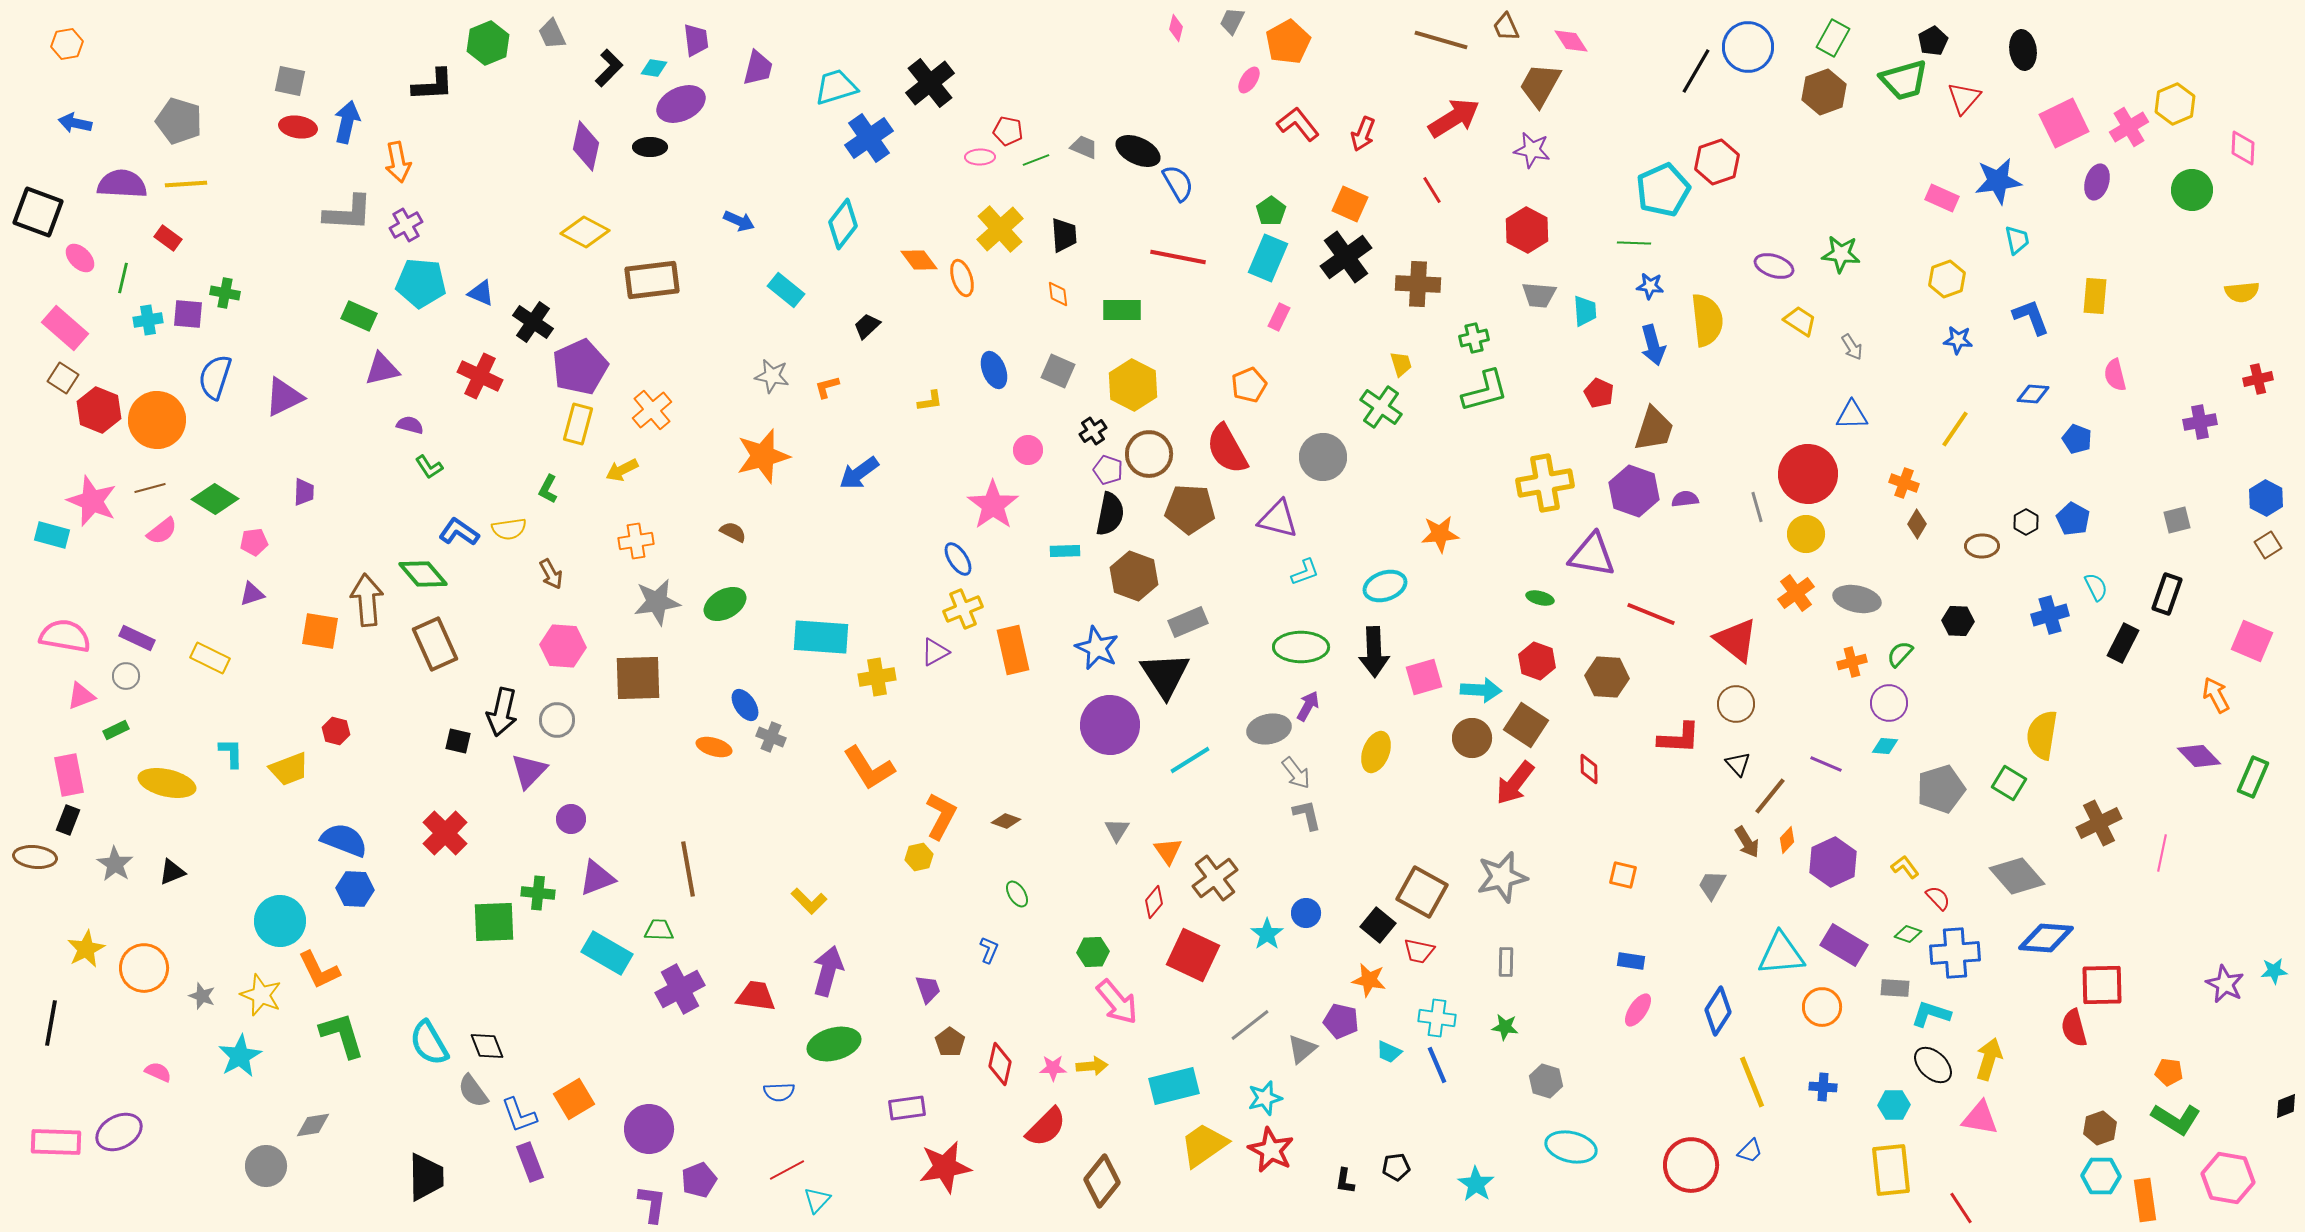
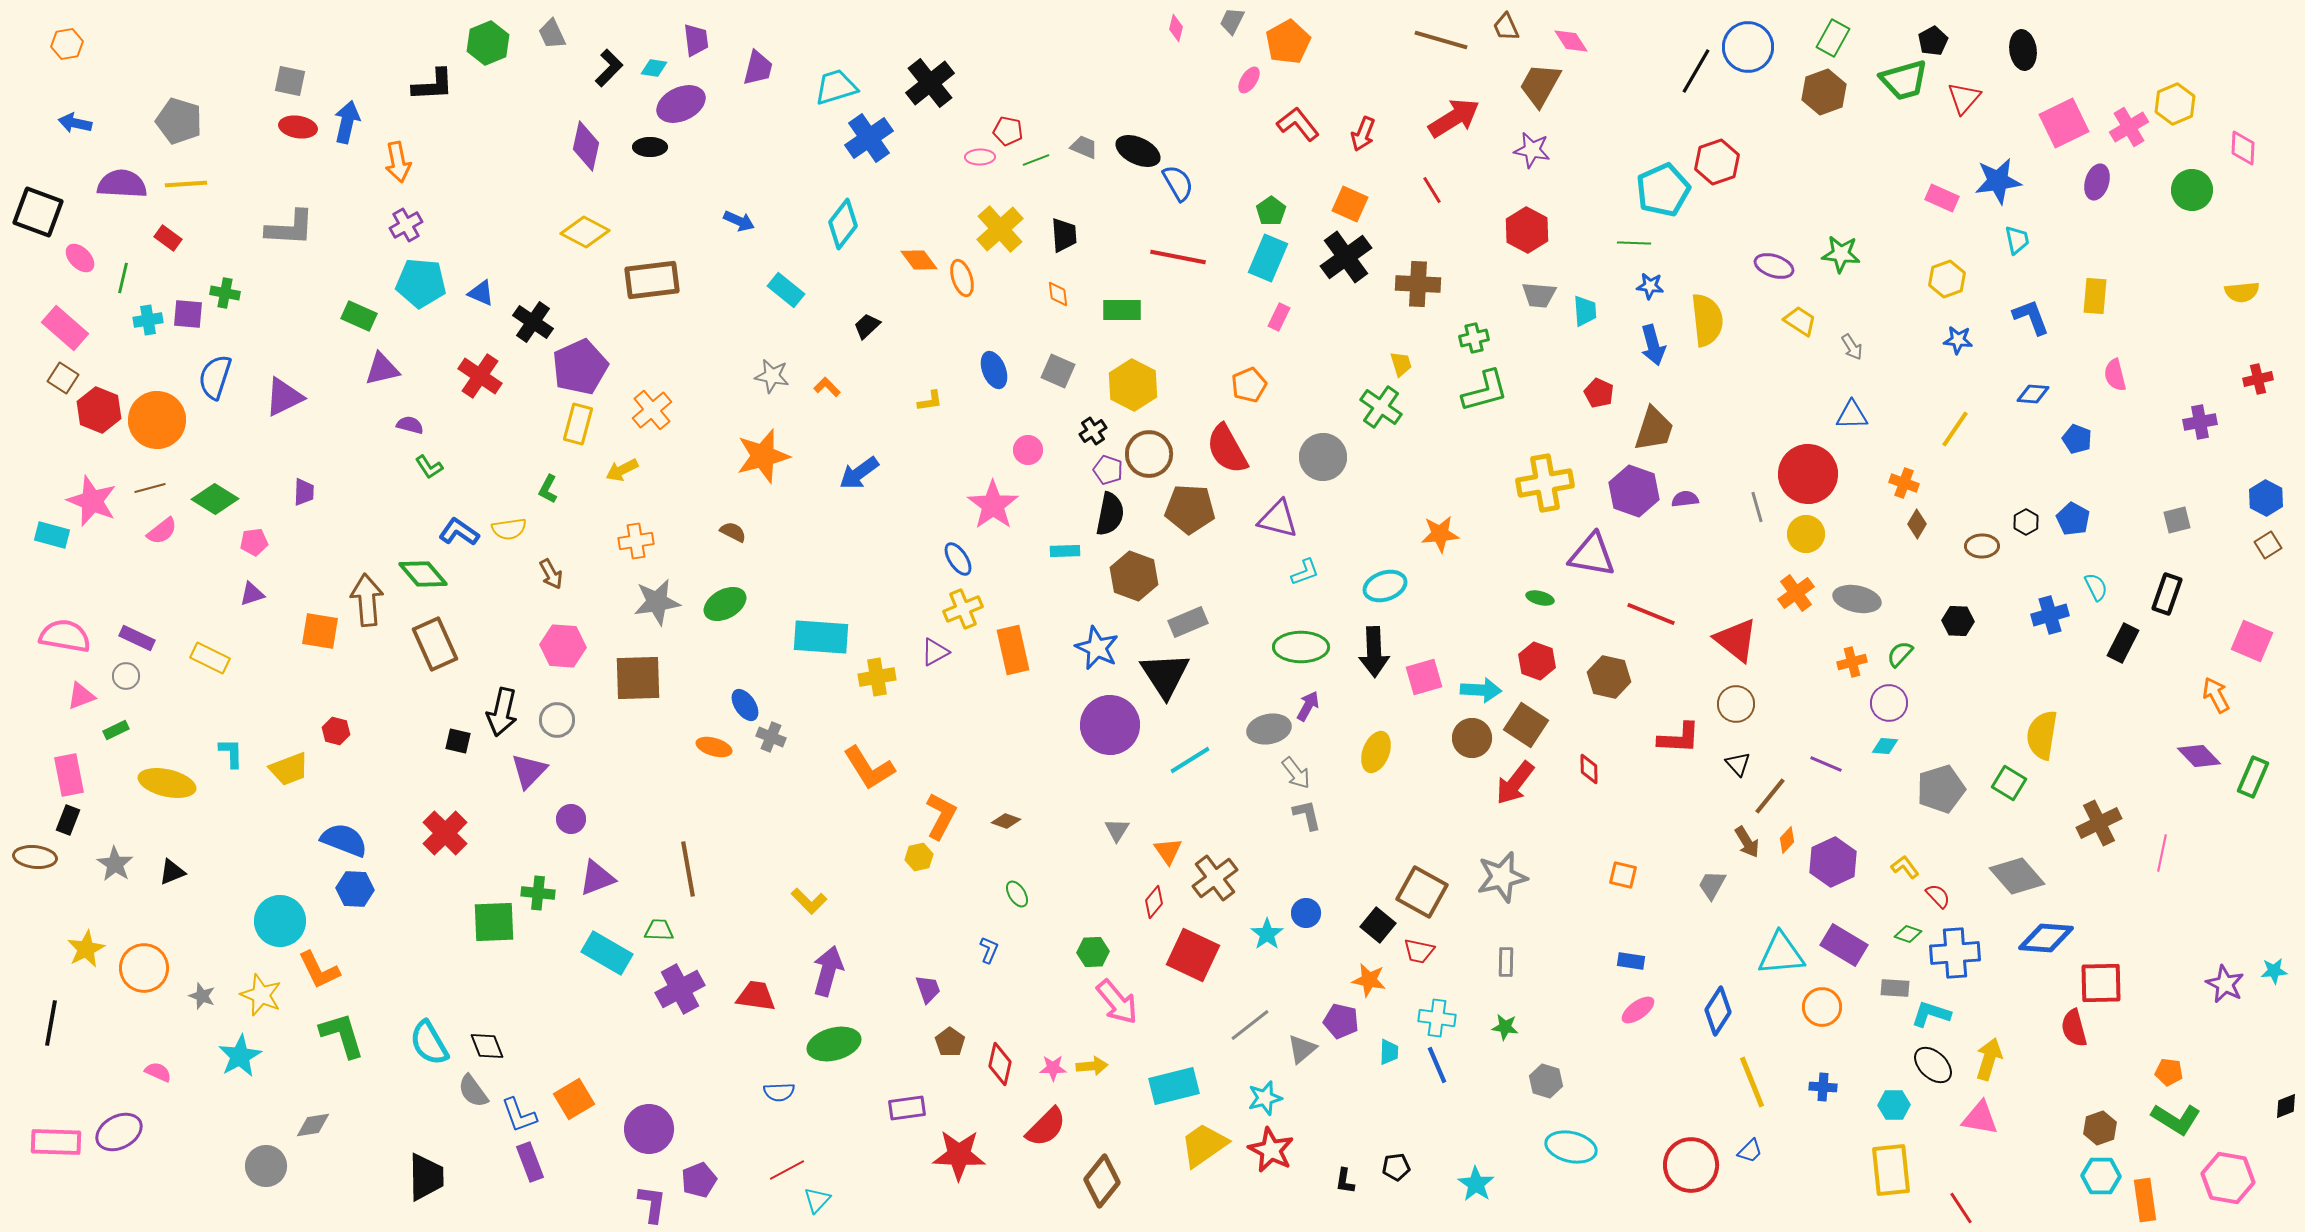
gray L-shape at (348, 213): moved 58 px left, 15 px down
red cross at (480, 376): rotated 9 degrees clockwise
orange L-shape at (827, 387): rotated 60 degrees clockwise
brown hexagon at (1607, 677): moved 2 px right; rotated 9 degrees clockwise
red semicircle at (1938, 898): moved 2 px up
red square at (2102, 985): moved 1 px left, 2 px up
pink ellipse at (1638, 1010): rotated 20 degrees clockwise
cyan trapezoid at (1389, 1052): rotated 112 degrees counterclockwise
red star at (945, 1167): moved 14 px right, 12 px up; rotated 12 degrees clockwise
